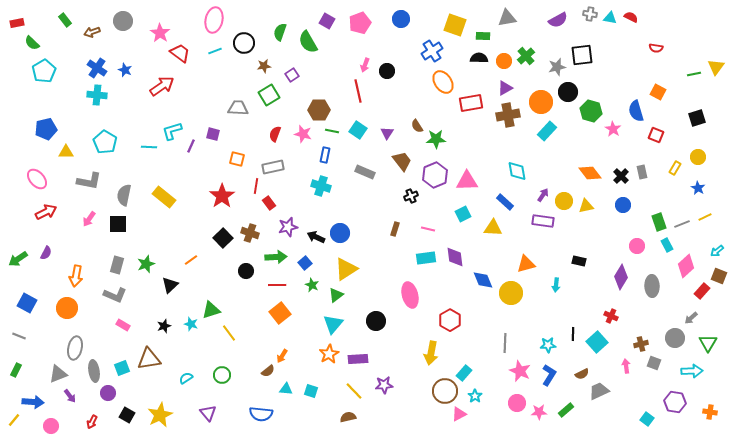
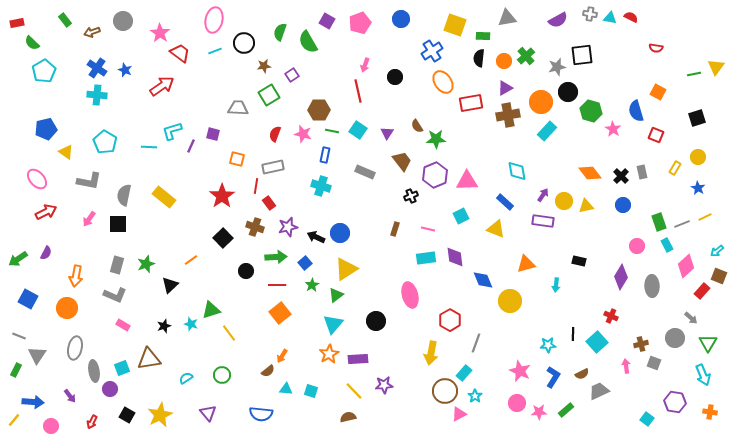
black semicircle at (479, 58): rotated 84 degrees counterclockwise
black circle at (387, 71): moved 8 px right, 6 px down
yellow triangle at (66, 152): rotated 35 degrees clockwise
cyan square at (463, 214): moved 2 px left, 2 px down
yellow triangle at (493, 228): moved 3 px right, 1 px down; rotated 18 degrees clockwise
brown cross at (250, 233): moved 5 px right, 6 px up
green star at (312, 285): rotated 16 degrees clockwise
yellow circle at (511, 293): moved 1 px left, 8 px down
blue square at (27, 303): moved 1 px right, 4 px up
gray arrow at (691, 318): rotated 96 degrees counterclockwise
gray line at (505, 343): moved 29 px left; rotated 18 degrees clockwise
cyan arrow at (692, 371): moved 11 px right, 4 px down; rotated 70 degrees clockwise
gray triangle at (58, 374): moved 21 px left, 19 px up; rotated 36 degrees counterclockwise
blue L-shape at (549, 375): moved 4 px right, 2 px down
purple circle at (108, 393): moved 2 px right, 4 px up
